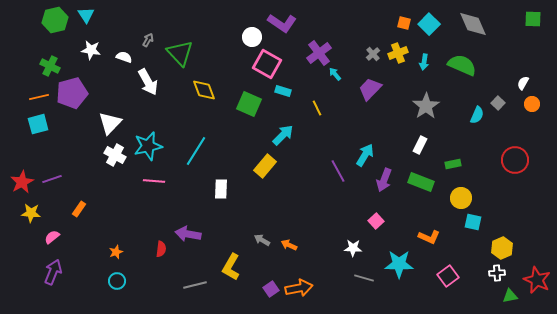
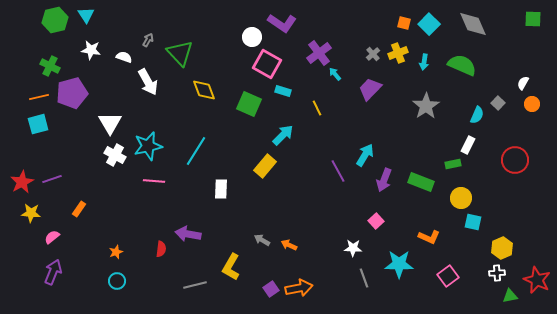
white triangle at (110, 123): rotated 15 degrees counterclockwise
white rectangle at (420, 145): moved 48 px right
gray line at (364, 278): rotated 54 degrees clockwise
